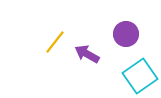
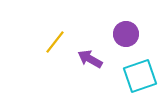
purple arrow: moved 3 px right, 5 px down
cyan square: rotated 16 degrees clockwise
